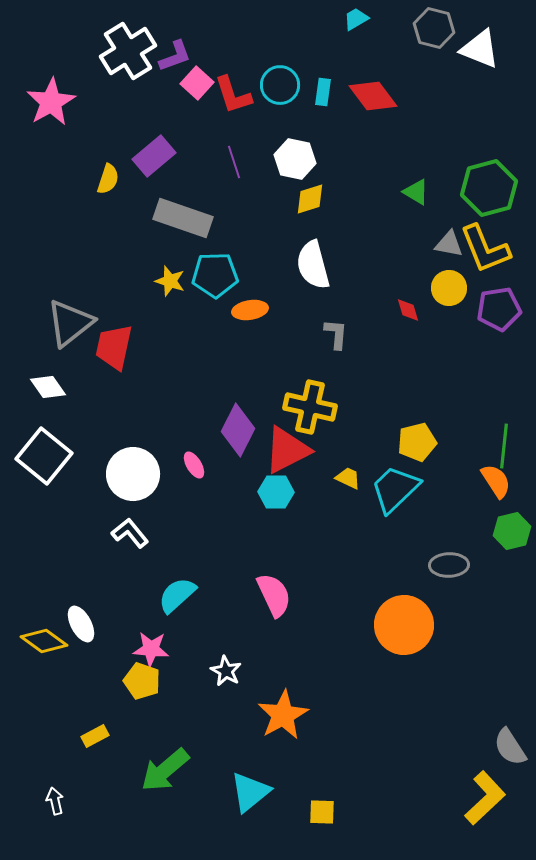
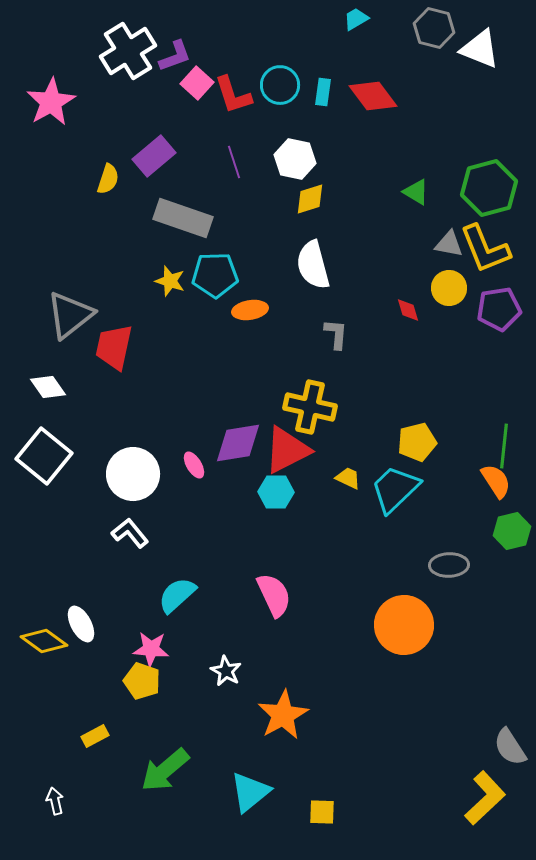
gray triangle at (70, 323): moved 8 px up
purple diamond at (238, 430): moved 13 px down; rotated 54 degrees clockwise
